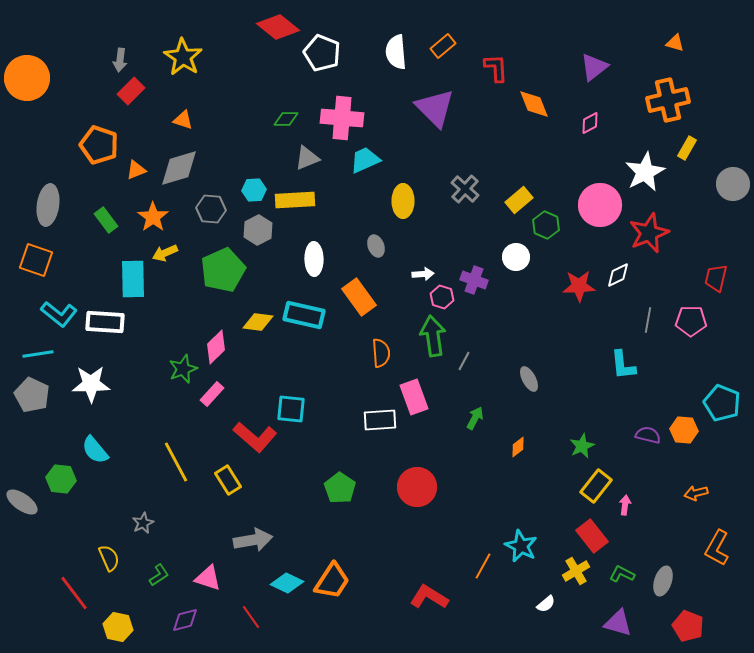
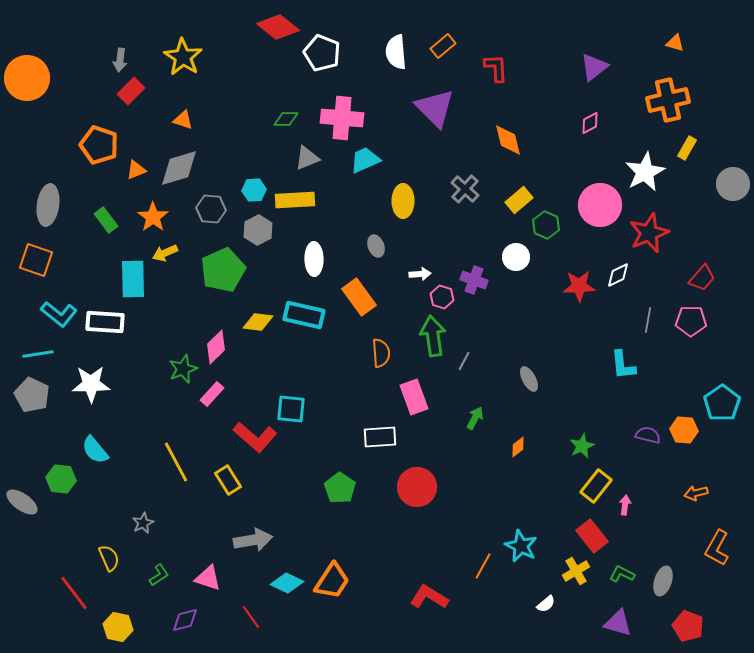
orange diamond at (534, 104): moved 26 px left, 36 px down; rotated 8 degrees clockwise
white arrow at (423, 274): moved 3 px left
red trapezoid at (716, 278): moved 14 px left; rotated 152 degrees counterclockwise
cyan pentagon at (722, 403): rotated 15 degrees clockwise
white rectangle at (380, 420): moved 17 px down
